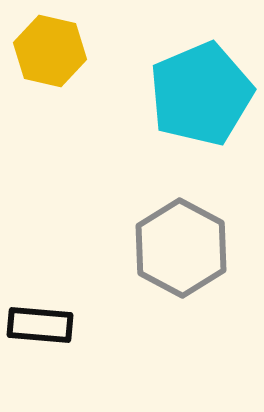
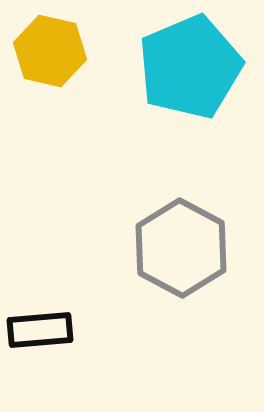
cyan pentagon: moved 11 px left, 27 px up
black rectangle: moved 5 px down; rotated 10 degrees counterclockwise
